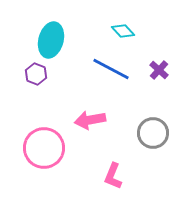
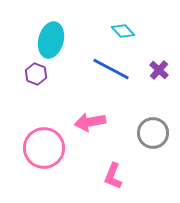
pink arrow: moved 2 px down
